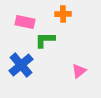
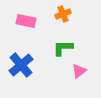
orange cross: rotated 21 degrees counterclockwise
pink rectangle: moved 1 px right, 1 px up
green L-shape: moved 18 px right, 8 px down
